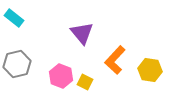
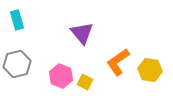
cyan rectangle: moved 3 px right, 2 px down; rotated 36 degrees clockwise
orange L-shape: moved 3 px right, 2 px down; rotated 12 degrees clockwise
